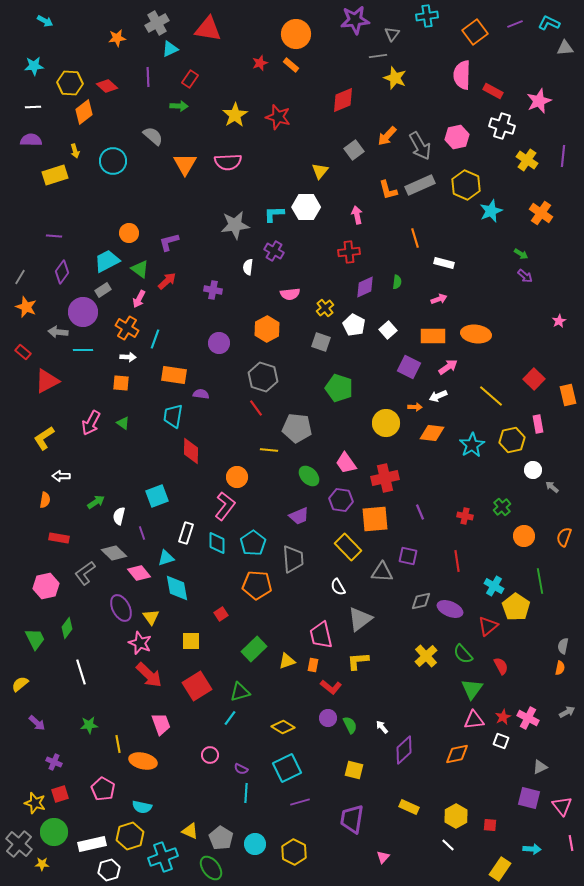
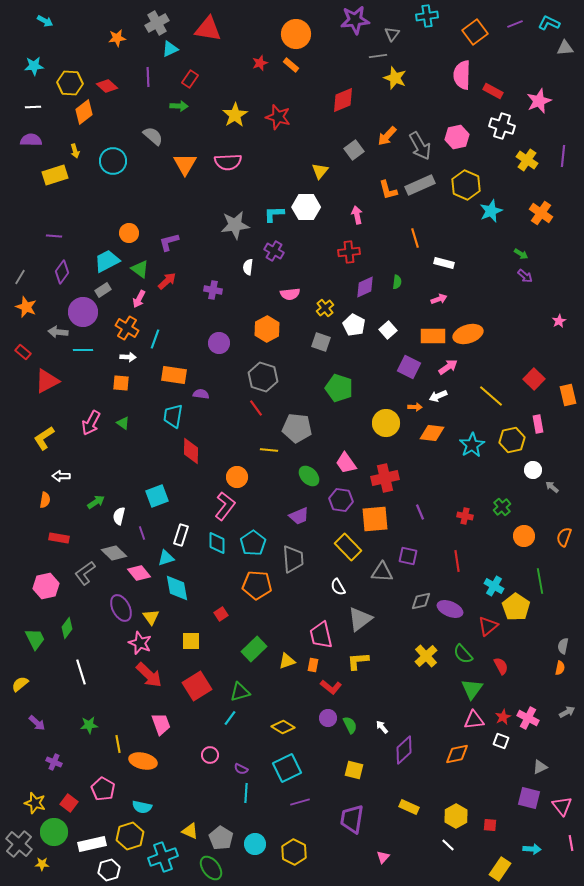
orange ellipse at (476, 334): moved 8 px left; rotated 24 degrees counterclockwise
white rectangle at (186, 533): moved 5 px left, 2 px down
red square at (60, 794): moved 9 px right, 9 px down; rotated 36 degrees counterclockwise
